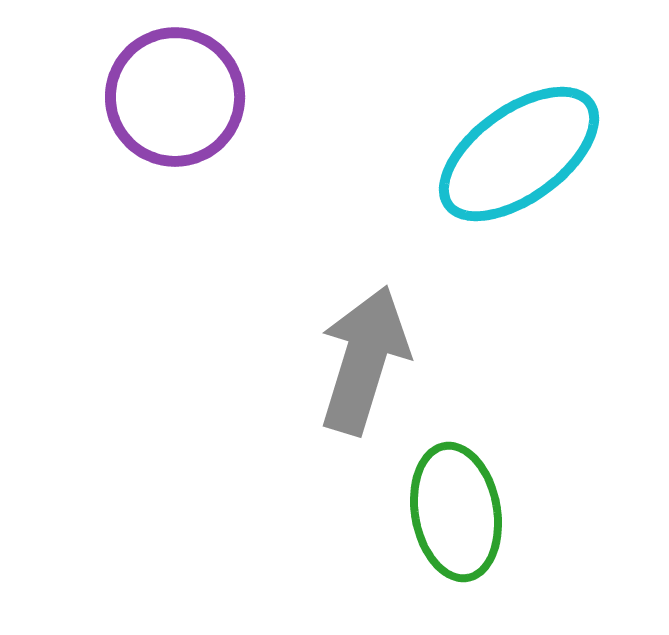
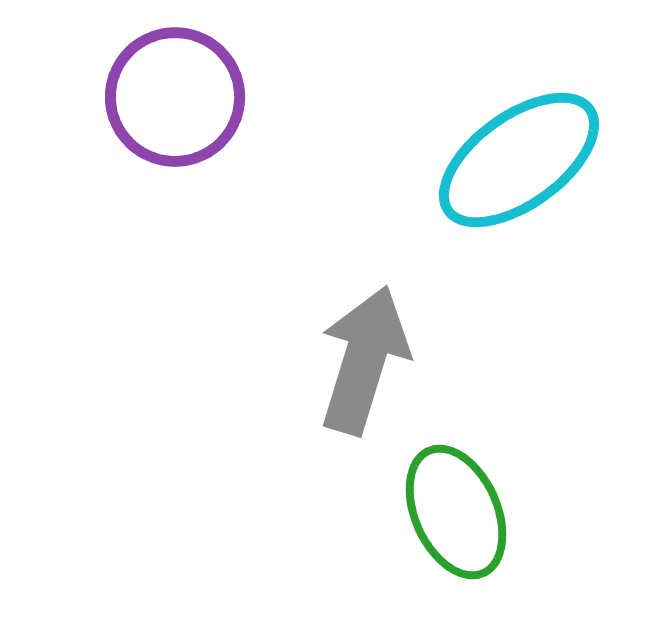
cyan ellipse: moved 6 px down
green ellipse: rotated 14 degrees counterclockwise
